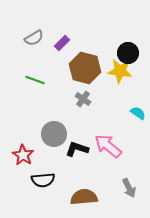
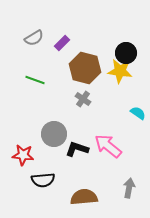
black circle: moved 2 px left
red star: rotated 25 degrees counterclockwise
gray arrow: rotated 144 degrees counterclockwise
